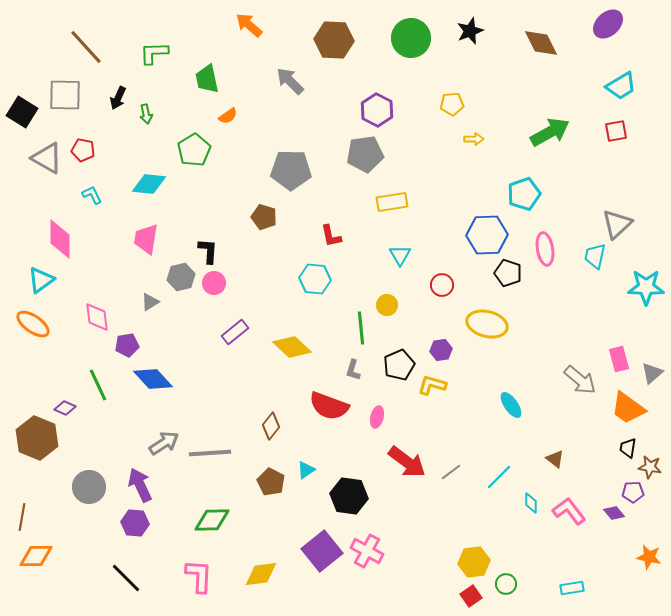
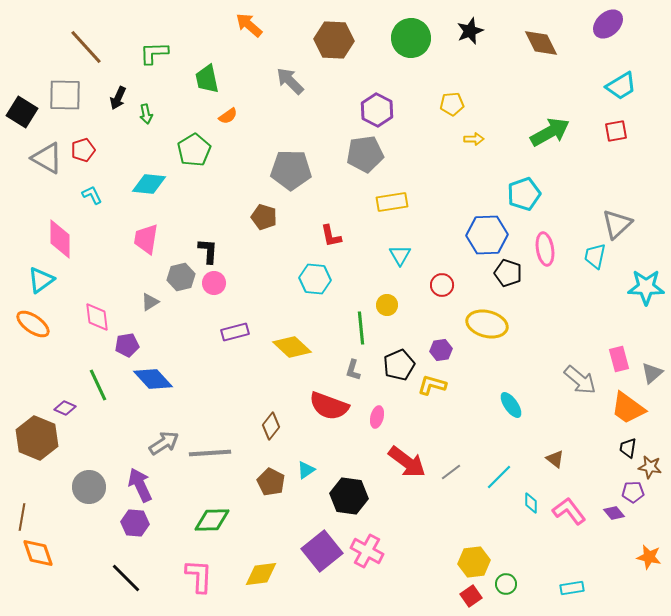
red pentagon at (83, 150): rotated 30 degrees counterclockwise
purple rectangle at (235, 332): rotated 24 degrees clockwise
orange diamond at (36, 556): moved 2 px right, 3 px up; rotated 72 degrees clockwise
